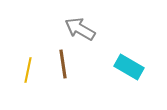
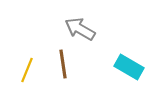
yellow line: moved 1 px left; rotated 10 degrees clockwise
